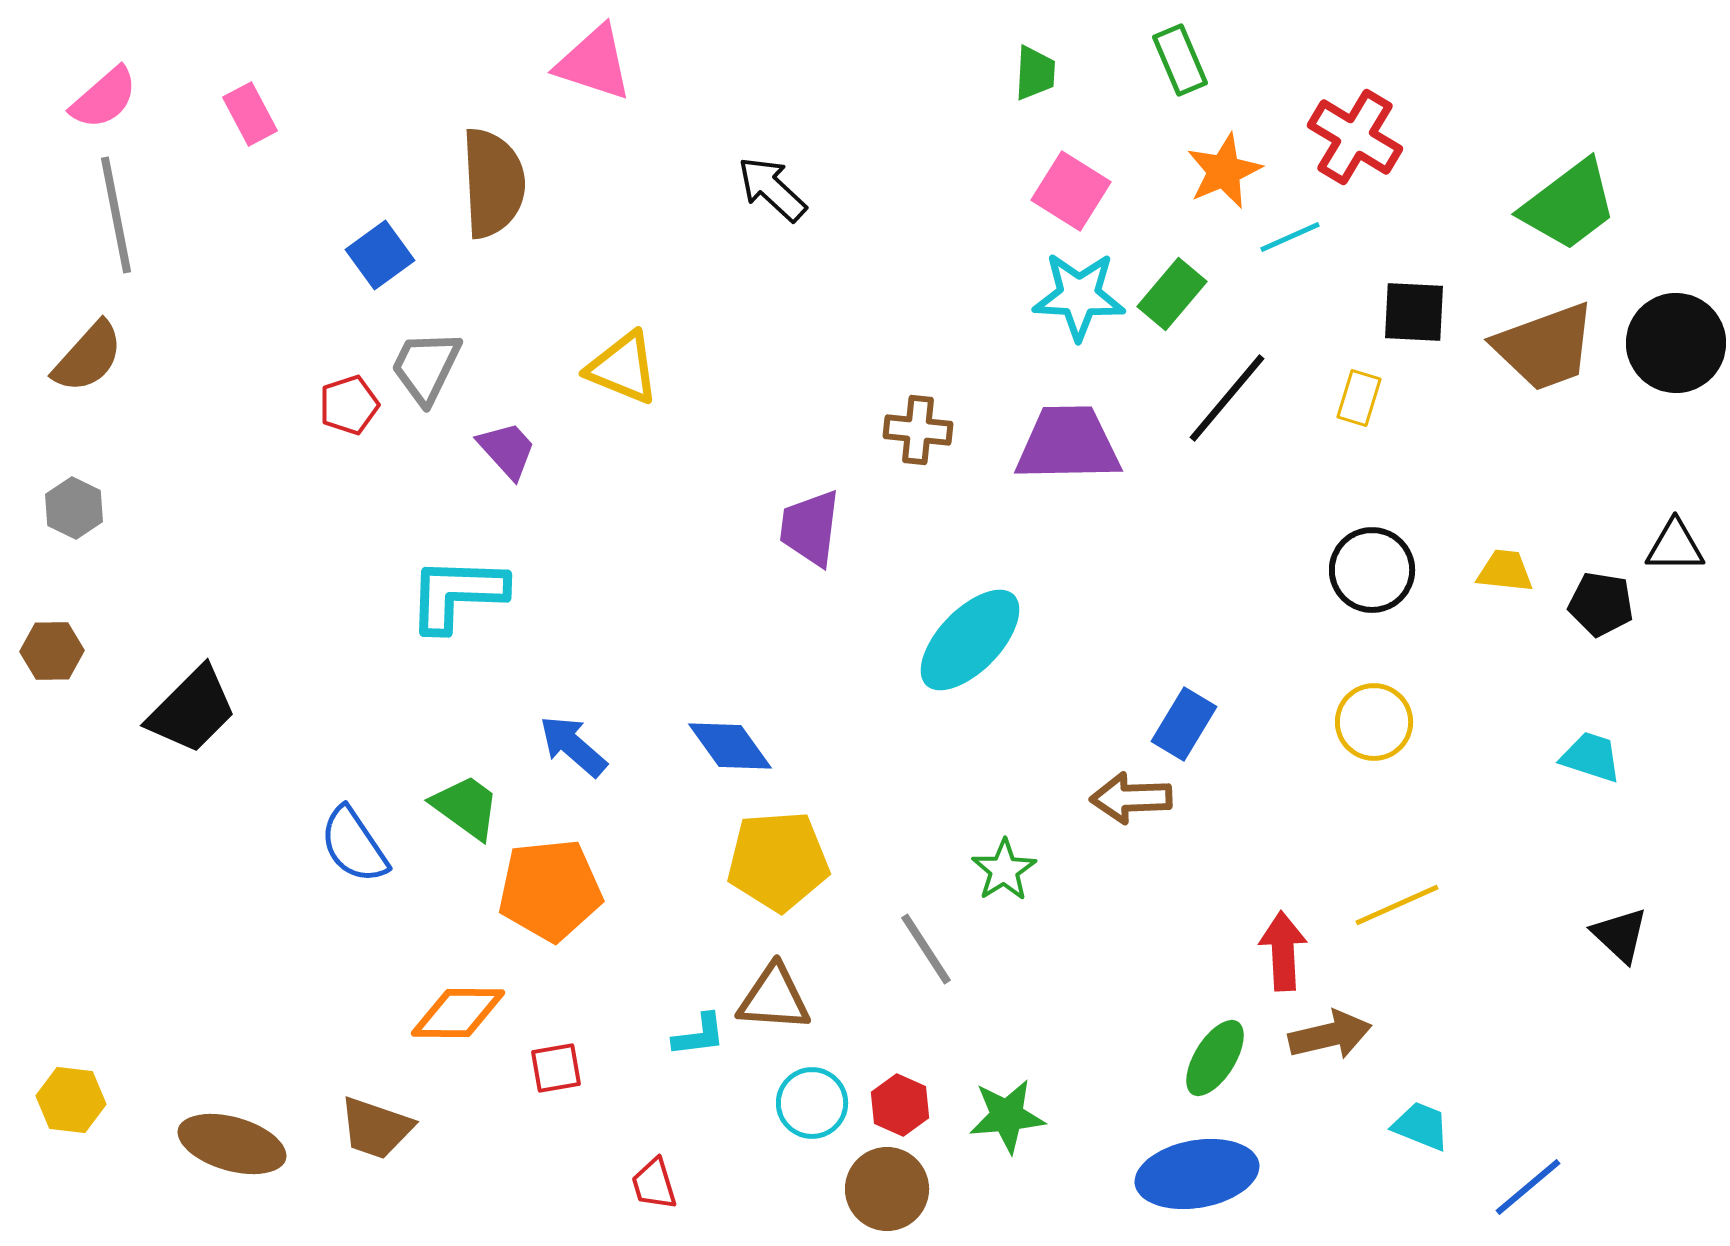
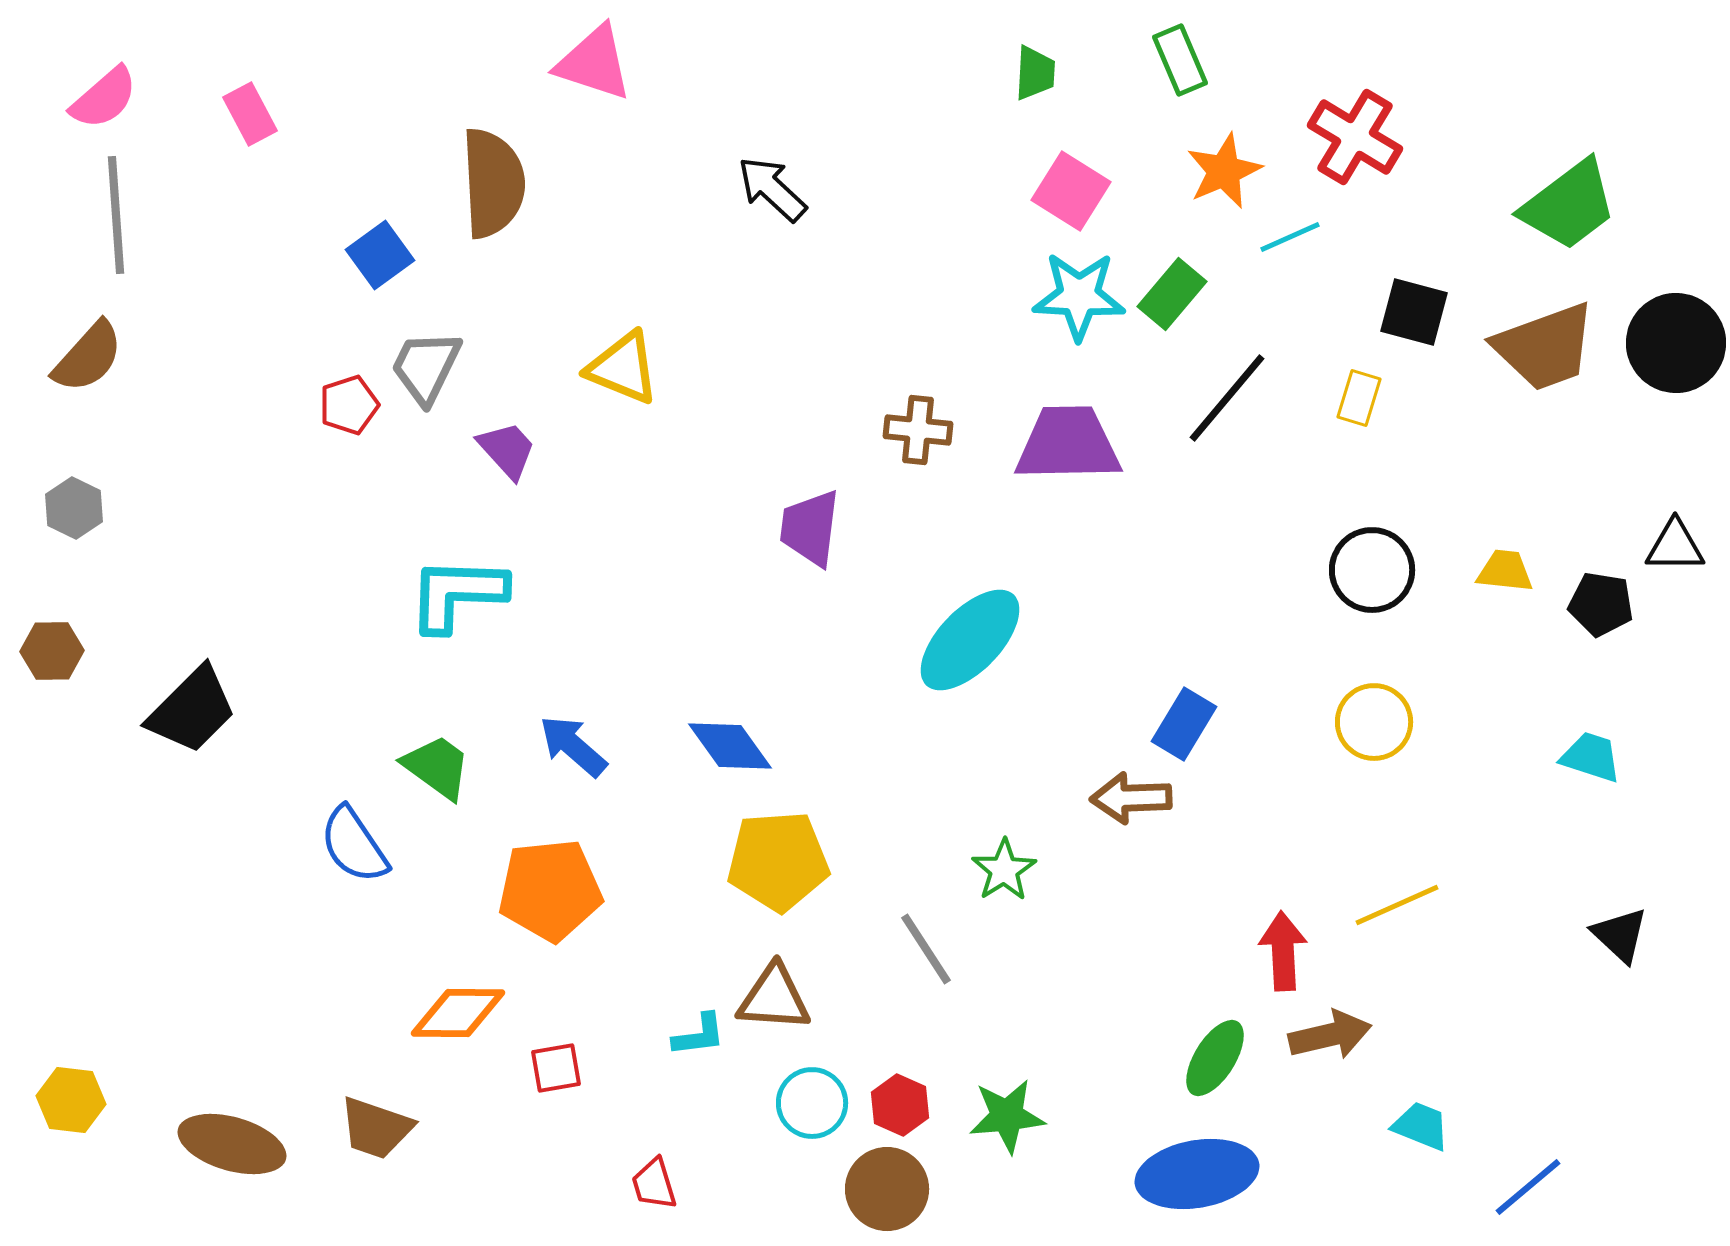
gray line at (116, 215): rotated 7 degrees clockwise
black square at (1414, 312): rotated 12 degrees clockwise
green trapezoid at (466, 807): moved 29 px left, 40 px up
